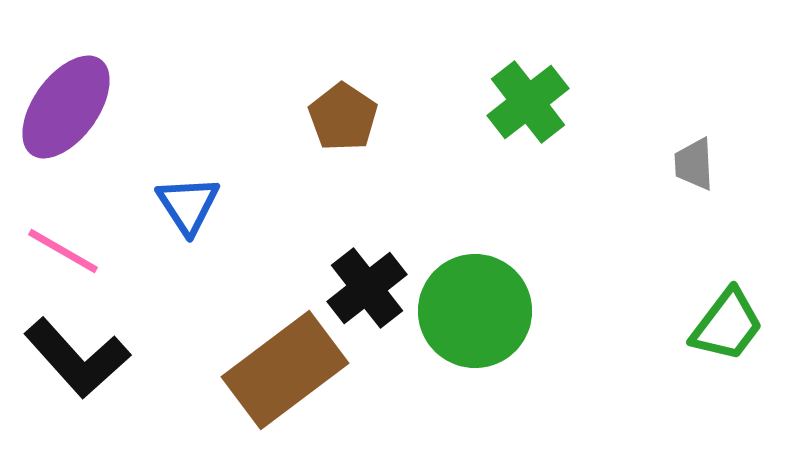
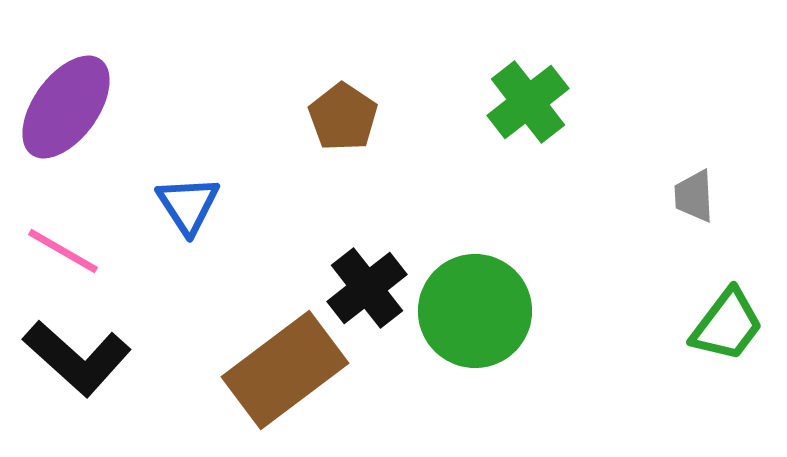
gray trapezoid: moved 32 px down
black L-shape: rotated 6 degrees counterclockwise
